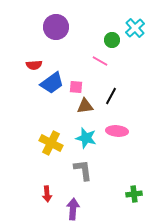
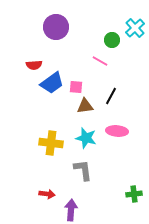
yellow cross: rotated 20 degrees counterclockwise
red arrow: rotated 77 degrees counterclockwise
purple arrow: moved 2 px left, 1 px down
